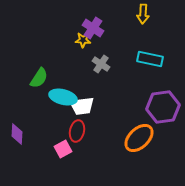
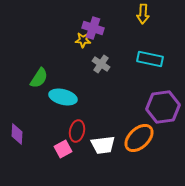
purple cross: rotated 15 degrees counterclockwise
white trapezoid: moved 21 px right, 39 px down
